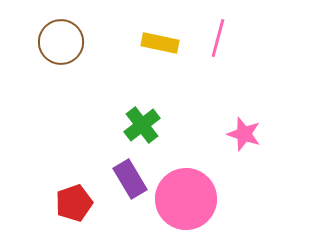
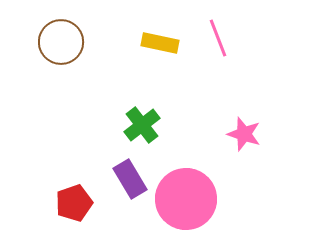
pink line: rotated 36 degrees counterclockwise
